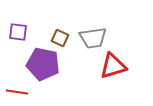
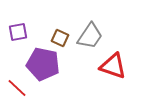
purple square: rotated 18 degrees counterclockwise
gray trapezoid: moved 3 px left, 2 px up; rotated 48 degrees counterclockwise
red triangle: rotated 36 degrees clockwise
red line: moved 4 px up; rotated 35 degrees clockwise
